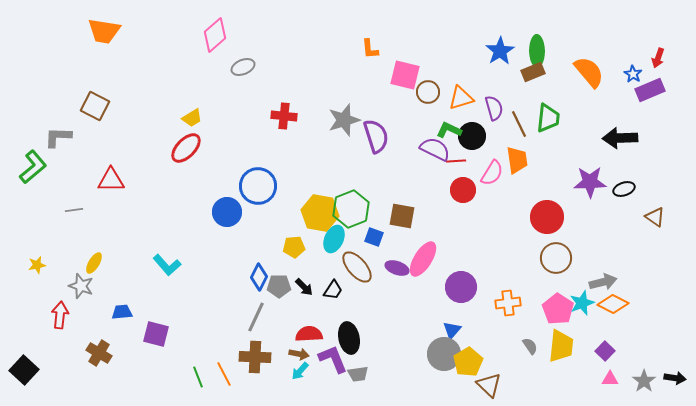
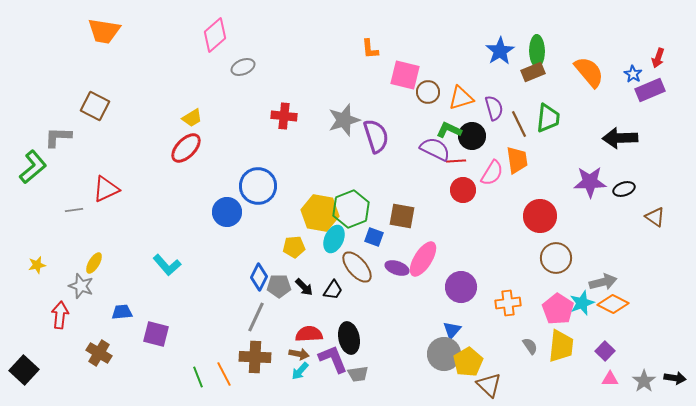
red triangle at (111, 180): moved 5 px left, 9 px down; rotated 24 degrees counterclockwise
red circle at (547, 217): moved 7 px left, 1 px up
